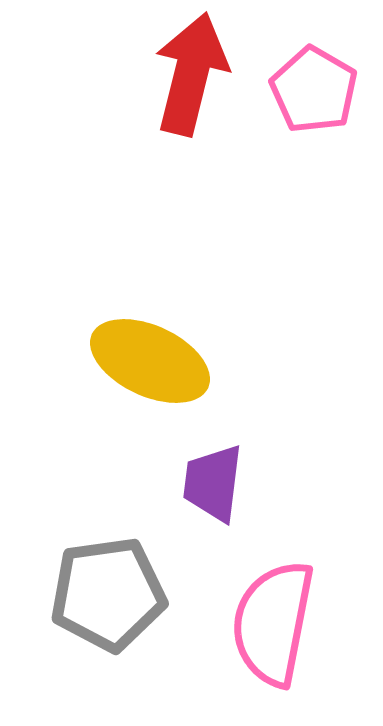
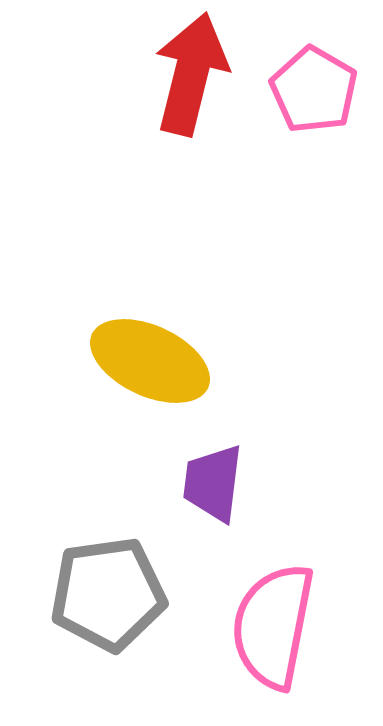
pink semicircle: moved 3 px down
